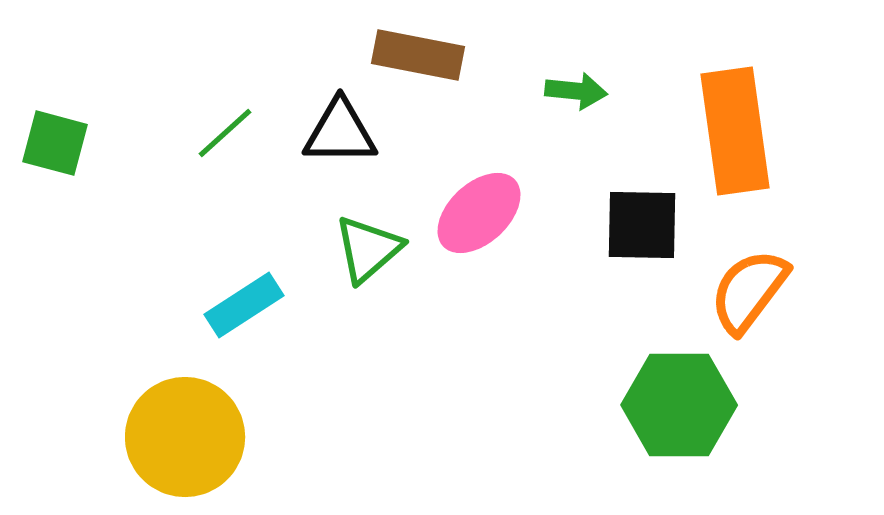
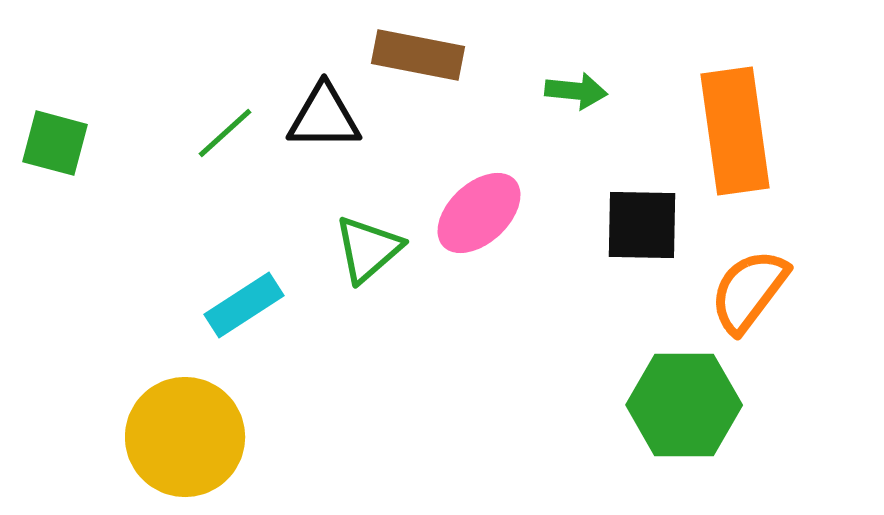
black triangle: moved 16 px left, 15 px up
green hexagon: moved 5 px right
